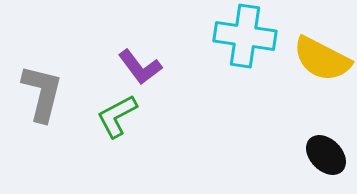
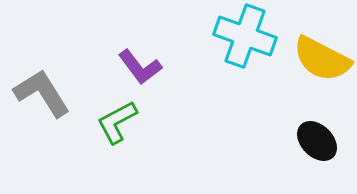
cyan cross: rotated 12 degrees clockwise
gray L-shape: rotated 46 degrees counterclockwise
green L-shape: moved 6 px down
black ellipse: moved 9 px left, 14 px up
